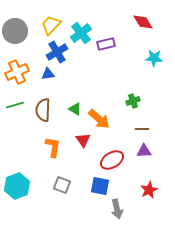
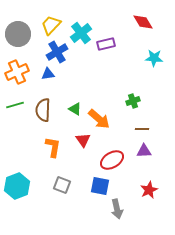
gray circle: moved 3 px right, 3 px down
